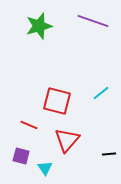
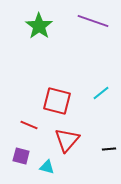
green star: rotated 20 degrees counterclockwise
black line: moved 5 px up
cyan triangle: moved 2 px right, 1 px up; rotated 42 degrees counterclockwise
